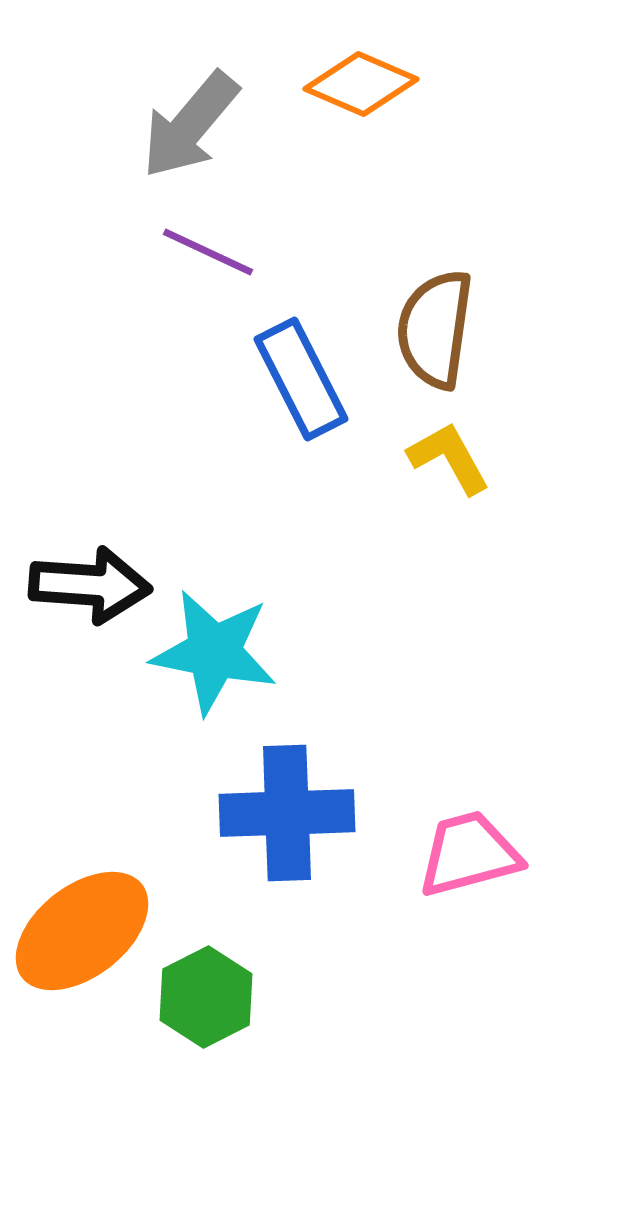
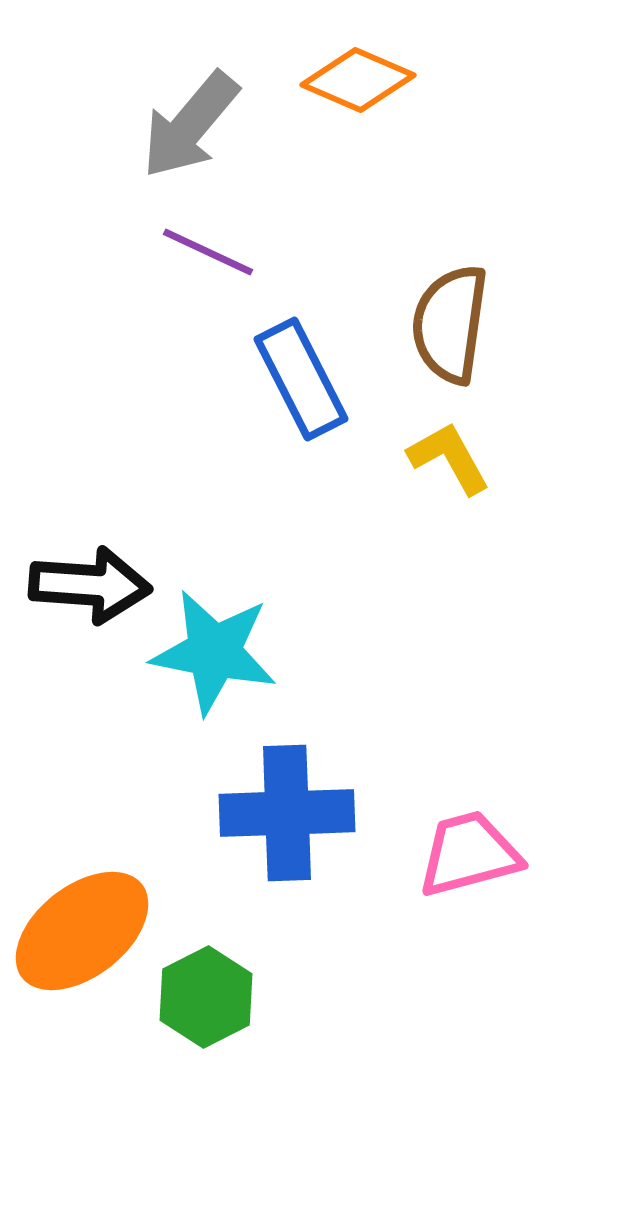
orange diamond: moved 3 px left, 4 px up
brown semicircle: moved 15 px right, 5 px up
